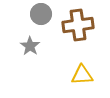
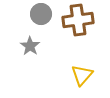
brown cross: moved 5 px up
yellow triangle: rotated 45 degrees counterclockwise
